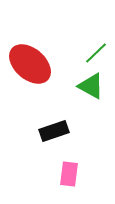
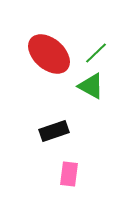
red ellipse: moved 19 px right, 10 px up
